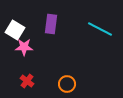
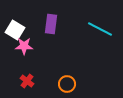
pink star: moved 1 px up
